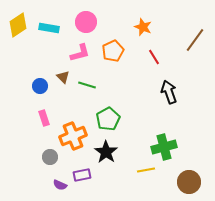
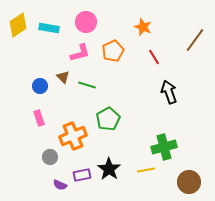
pink rectangle: moved 5 px left
black star: moved 3 px right, 17 px down
